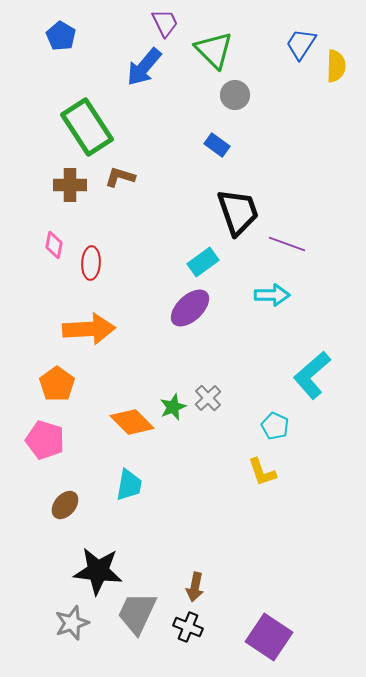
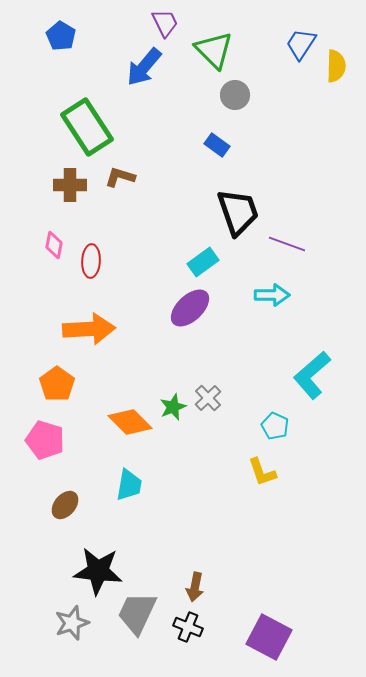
red ellipse: moved 2 px up
orange diamond: moved 2 px left
purple square: rotated 6 degrees counterclockwise
